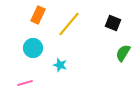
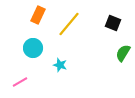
pink line: moved 5 px left, 1 px up; rotated 14 degrees counterclockwise
